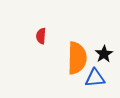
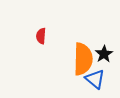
orange semicircle: moved 6 px right, 1 px down
blue triangle: moved 1 px down; rotated 45 degrees clockwise
